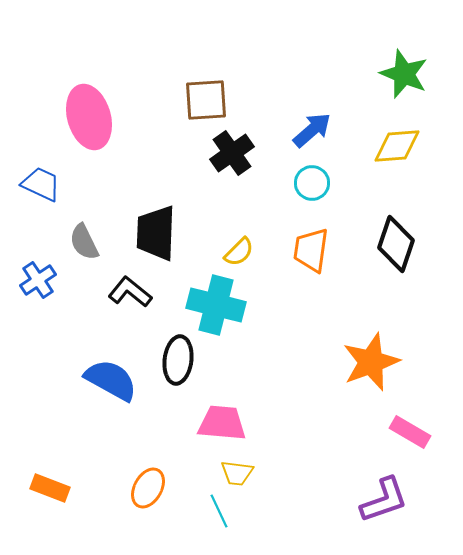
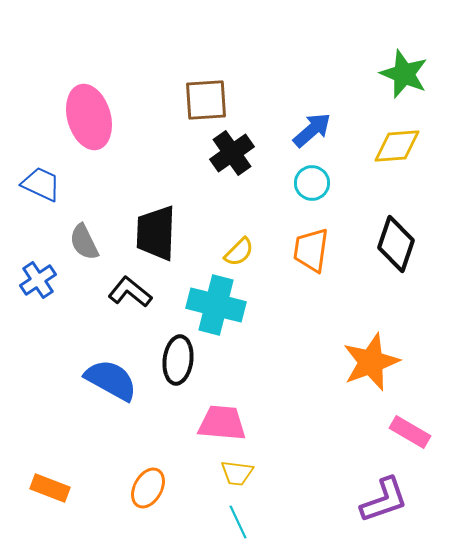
cyan line: moved 19 px right, 11 px down
